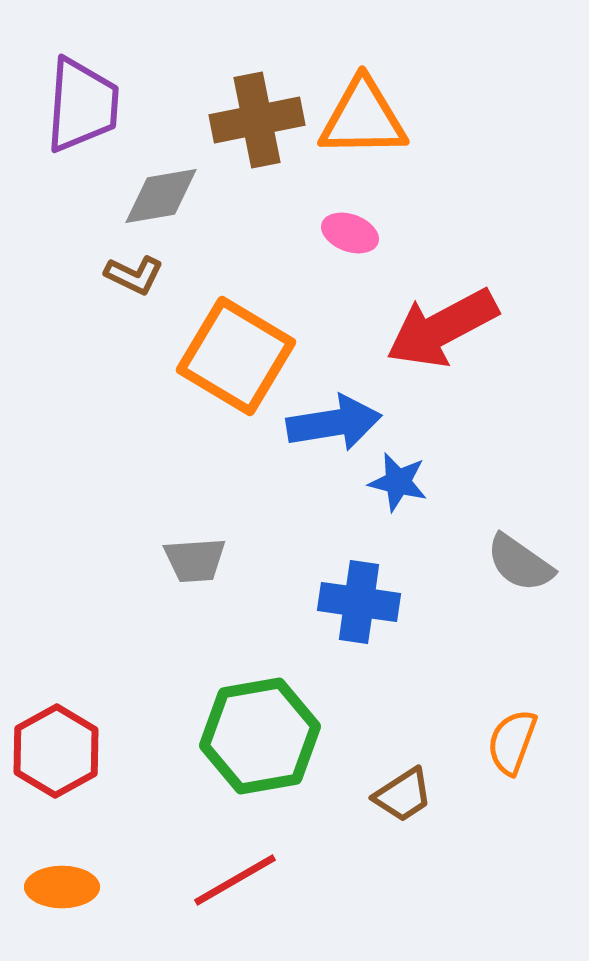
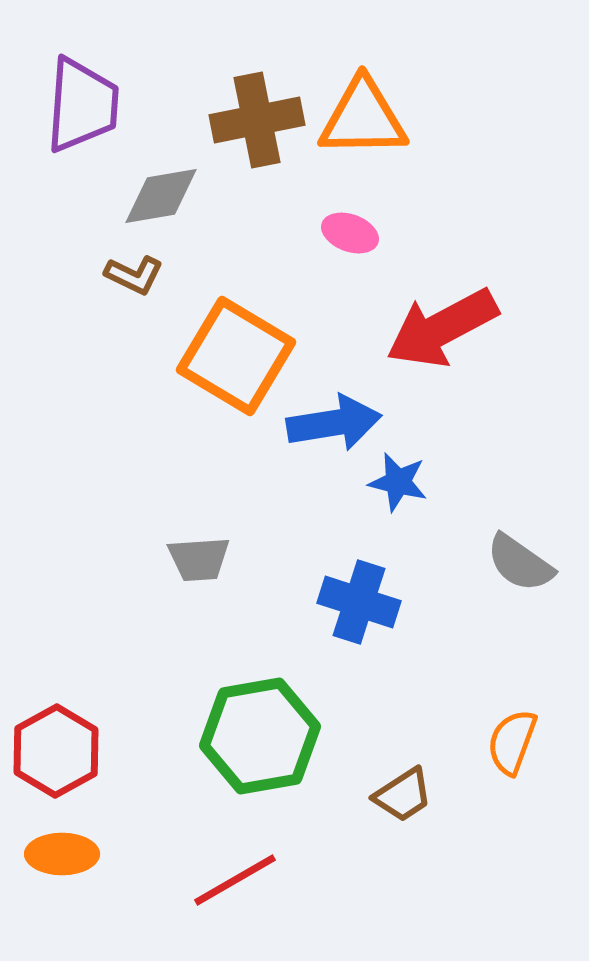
gray trapezoid: moved 4 px right, 1 px up
blue cross: rotated 10 degrees clockwise
orange ellipse: moved 33 px up
